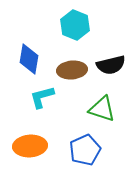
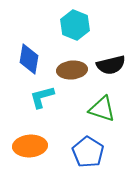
blue pentagon: moved 3 px right, 2 px down; rotated 16 degrees counterclockwise
